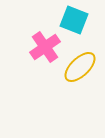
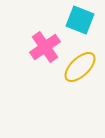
cyan square: moved 6 px right
